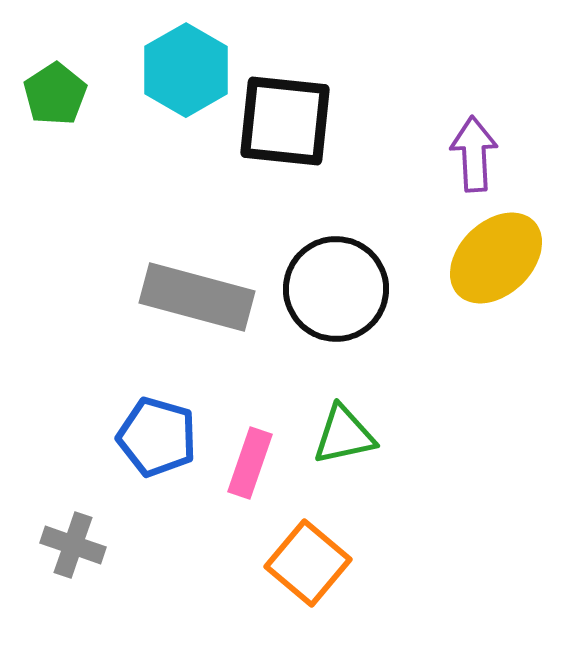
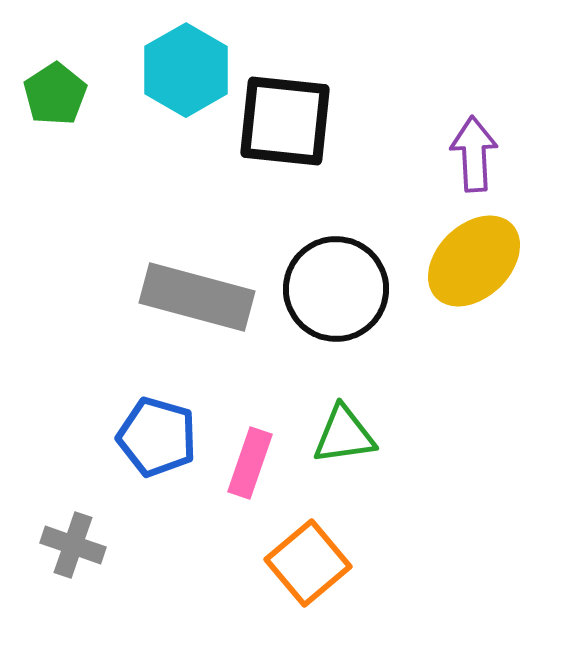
yellow ellipse: moved 22 px left, 3 px down
green triangle: rotated 4 degrees clockwise
orange square: rotated 10 degrees clockwise
